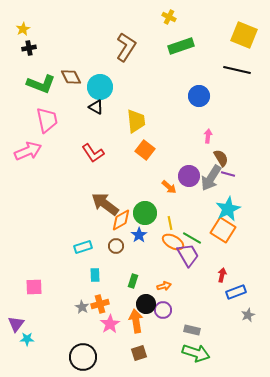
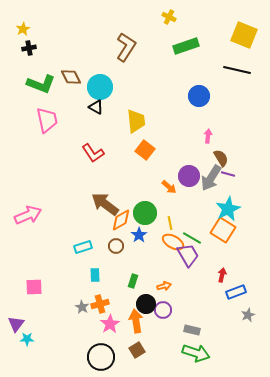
green rectangle at (181, 46): moved 5 px right
pink arrow at (28, 151): moved 64 px down
brown square at (139, 353): moved 2 px left, 3 px up; rotated 14 degrees counterclockwise
black circle at (83, 357): moved 18 px right
